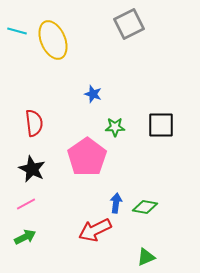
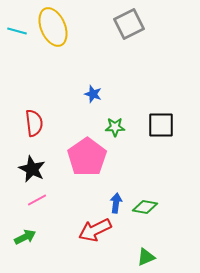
yellow ellipse: moved 13 px up
pink line: moved 11 px right, 4 px up
